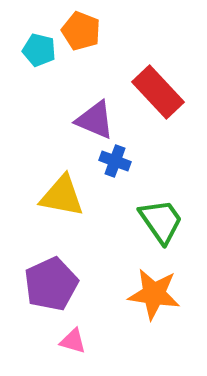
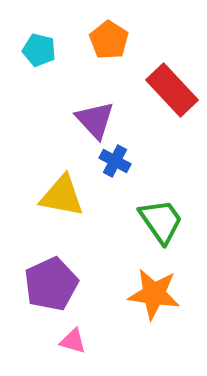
orange pentagon: moved 28 px right, 9 px down; rotated 12 degrees clockwise
red rectangle: moved 14 px right, 2 px up
purple triangle: rotated 24 degrees clockwise
blue cross: rotated 8 degrees clockwise
